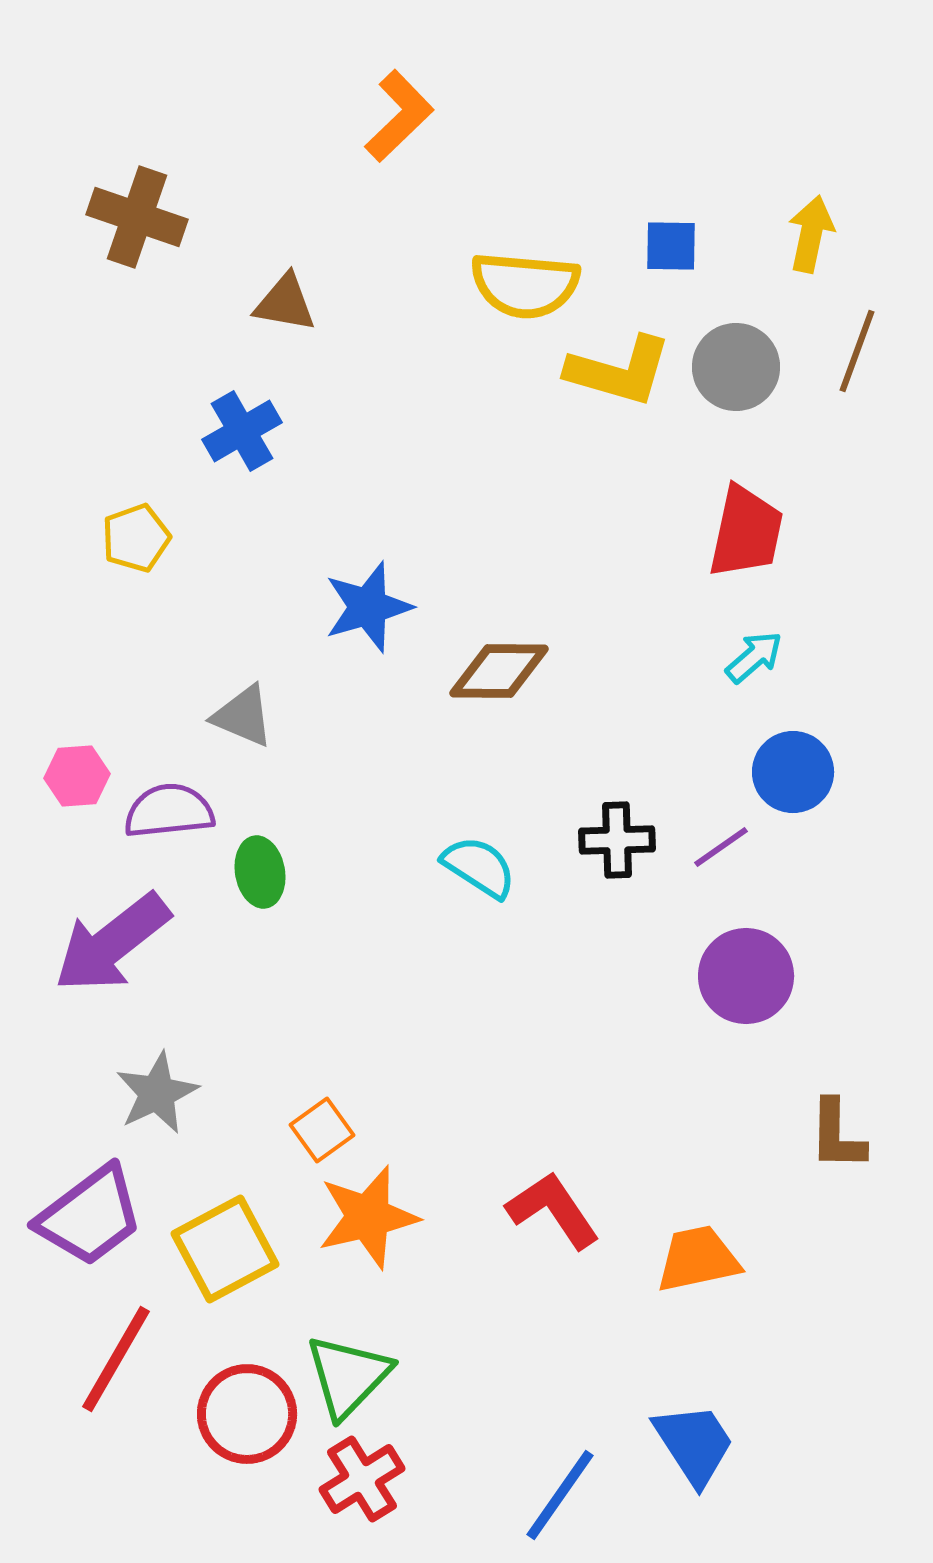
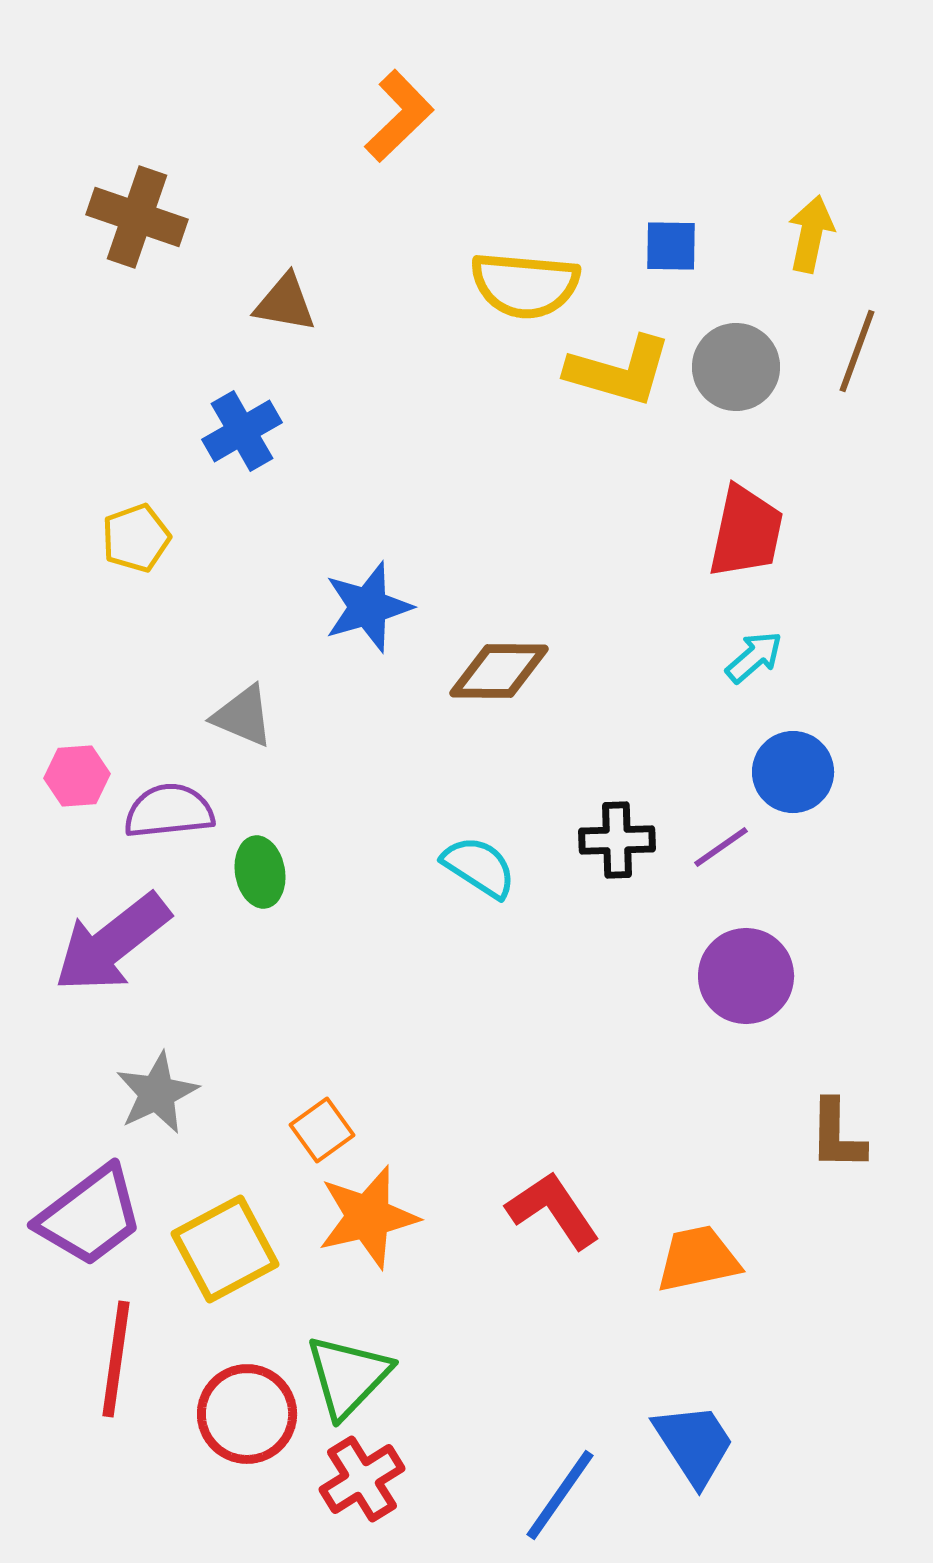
red line: rotated 22 degrees counterclockwise
